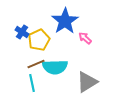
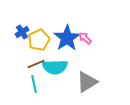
blue star: moved 2 px right, 17 px down
blue cross: rotated 24 degrees clockwise
cyan line: moved 2 px right, 1 px down
